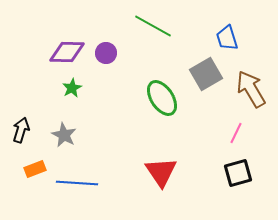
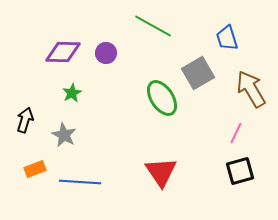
purple diamond: moved 4 px left
gray square: moved 8 px left, 1 px up
green star: moved 5 px down
black arrow: moved 4 px right, 10 px up
black square: moved 2 px right, 2 px up
blue line: moved 3 px right, 1 px up
